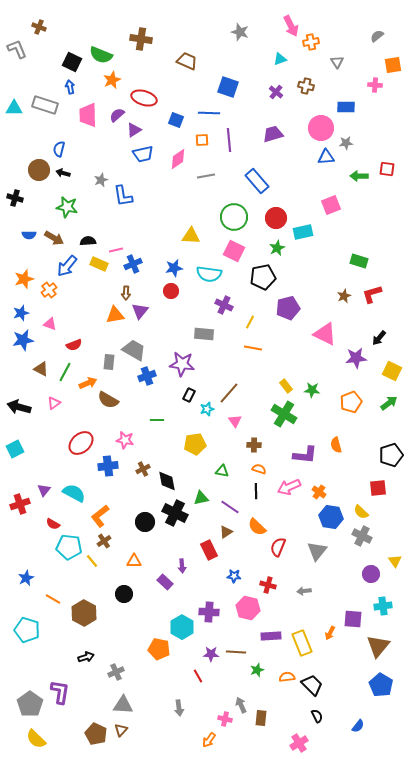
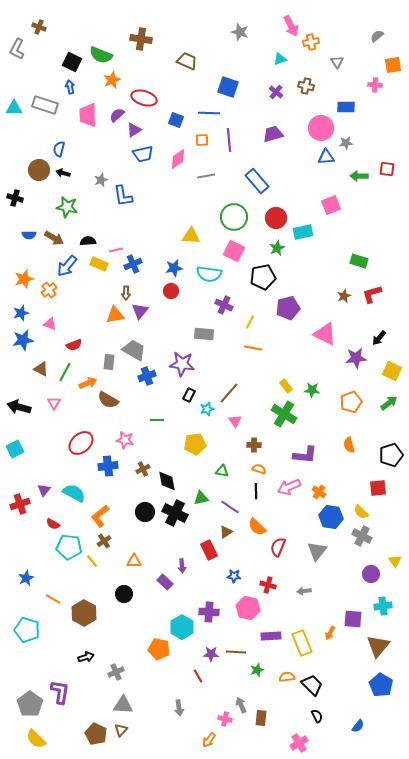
gray L-shape at (17, 49): rotated 130 degrees counterclockwise
pink triangle at (54, 403): rotated 24 degrees counterclockwise
orange semicircle at (336, 445): moved 13 px right
black circle at (145, 522): moved 10 px up
